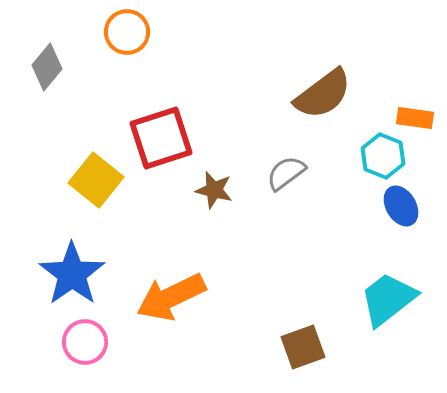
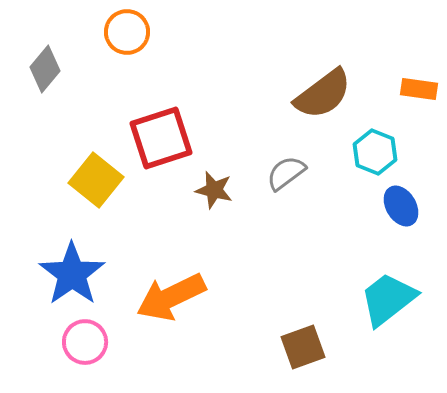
gray diamond: moved 2 px left, 2 px down
orange rectangle: moved 4 px right, 29 px up
cyan hexagon: moved 8 px left, 4 px up
